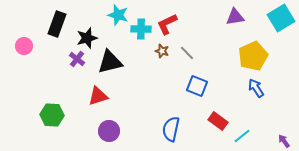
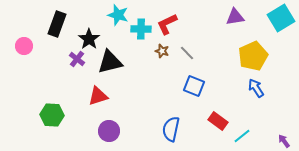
black star: moved 2 px right, 1 px down; rotated 20 degrees counterclockwise
blue square: moved 3 px left
